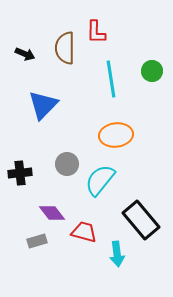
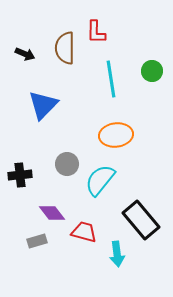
black cross: moved 2 px down
